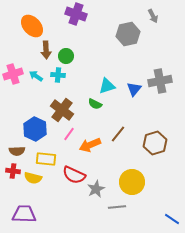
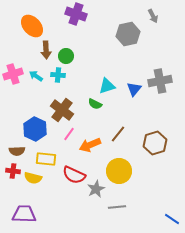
yellow circle: moved 13 px left, 11 px up
